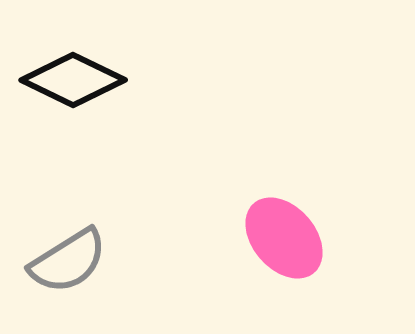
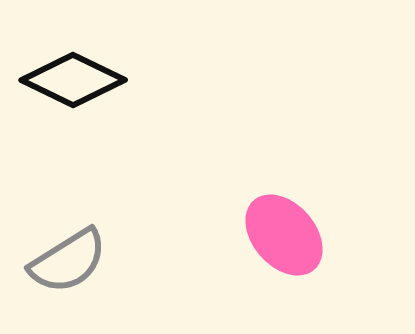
pink ellipse: moved 3 px up
